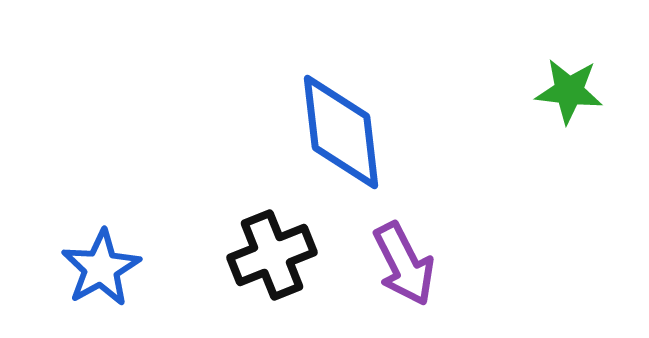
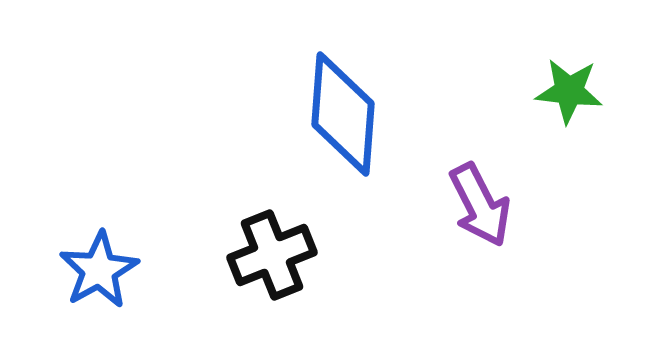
blue diamond: moved 2 px right, 18 px up; rotated 11 degrees clockwise
purple arrow: moved 76 px right, 59 px up
blue star: moved 2 px left, 2 px down
